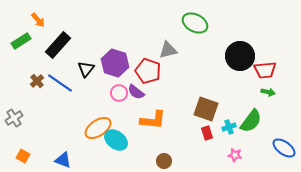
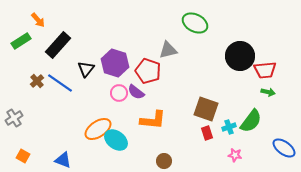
orange ellipse: moved 1 px down
